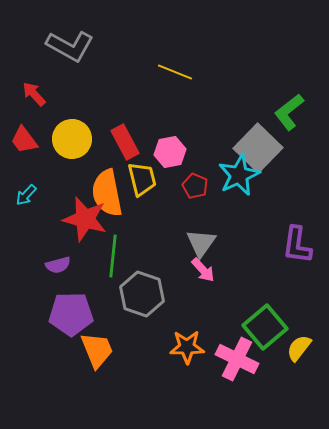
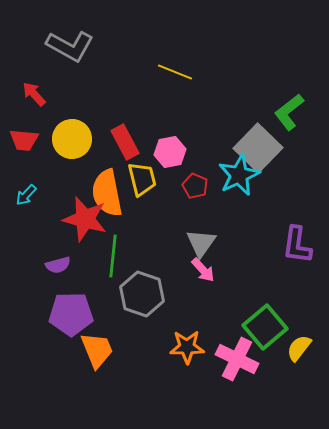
red trapezoid: rotated 48 degrees counterclockwise
